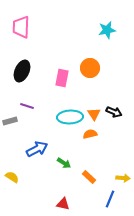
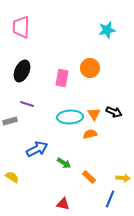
purple line: moved 2 px up
